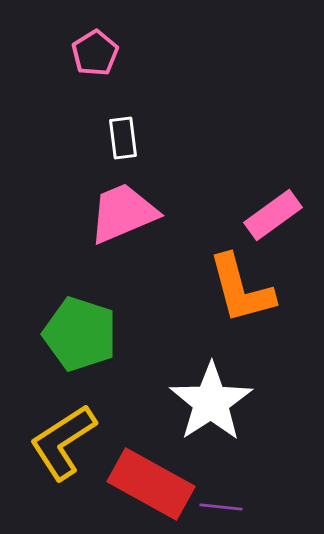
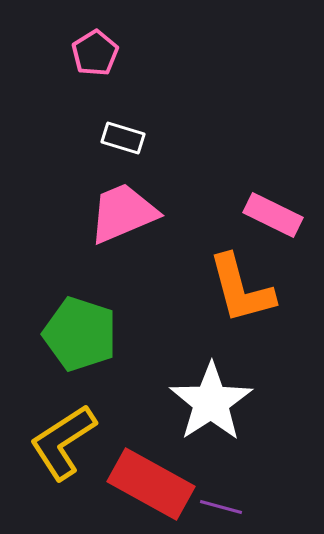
white rectangle: rotated 66 degrees counterclockwise
pink rectangle: rotated 62 degrees clockwise
purple line: rotated 9 degrees clockwise
